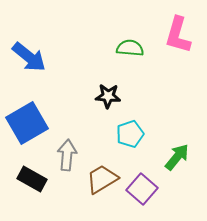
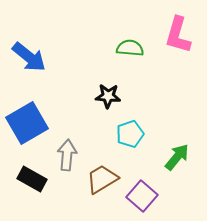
purple square: moved 7 px down
